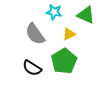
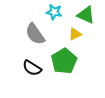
yellow triangle: moved 6 px right
